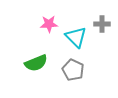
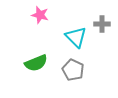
pink star: moved 9 px left, 9 px up; rotated 18 degrees clockwise
